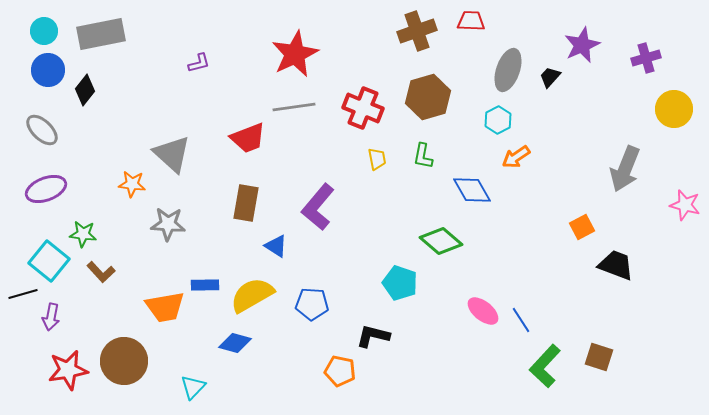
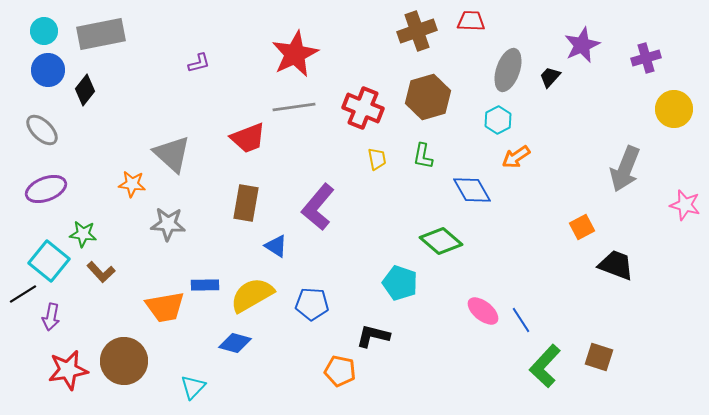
black line at (23, 294): rotated 16 degrees counterclockwise
